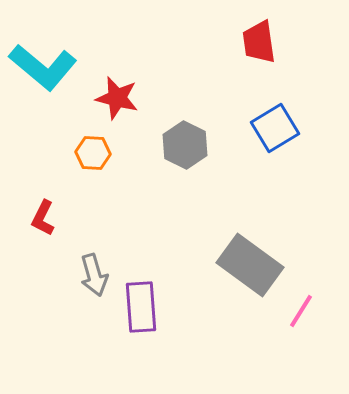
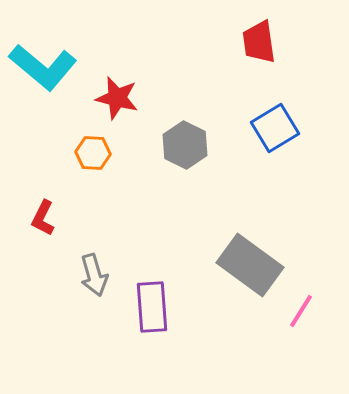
purple rectangle: moved 11 px right
